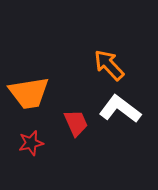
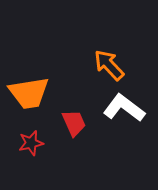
white L-shape: moved 4 px right, 1 px up
red trapezoid: moved 2 px left
